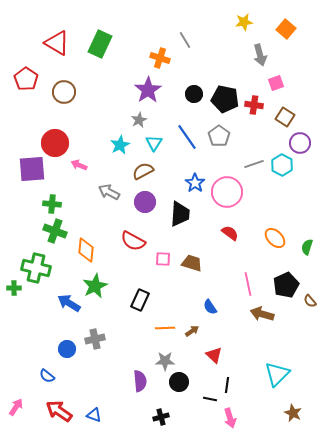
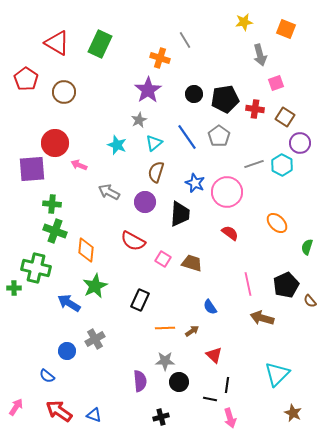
orange square at (286, 29): rotated 18 degrees counterclockwise
black pentagon at (225, 99): rotated 20 degrees counterclockwise
red cross at (254, 105): moved 1 px right, 4 px down
cyan triangle at (154, 143): rotated 18 degrees clockwise
cyan star at (120, 145): moved 3 px left; rotated 24 degrees counterclockwise
brown semicircle at (143, 171): moved 13 px right, 1 px down; rotated 45 degrees counterclockwise
blue star at (195, 183): rotated 12 degrees counterclockwise
orange ellipse at (275, 238): moved 2 px right, 15 px up
pink square at (163, 259): rotated 28 degrees clockwise
brown arrow at (262, 314): moved 4 px down
gray cross at (95, 339): rotated 18 degrees counterclockwise
blue circle at (67, 349): moved 2 px down
